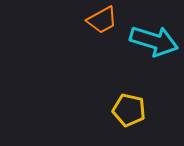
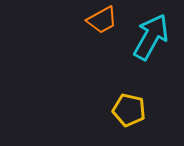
cyan arrow: moved 3 px left, 4 px up; rotated 78 degrees counterclockwise
